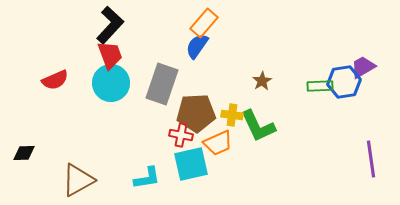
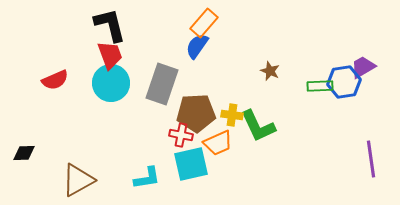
black L-shape: rotated 57 degrees counterclockwise
brown star: moved 8 px right, 10 px up; rotated 18 degrees counterclockwise
